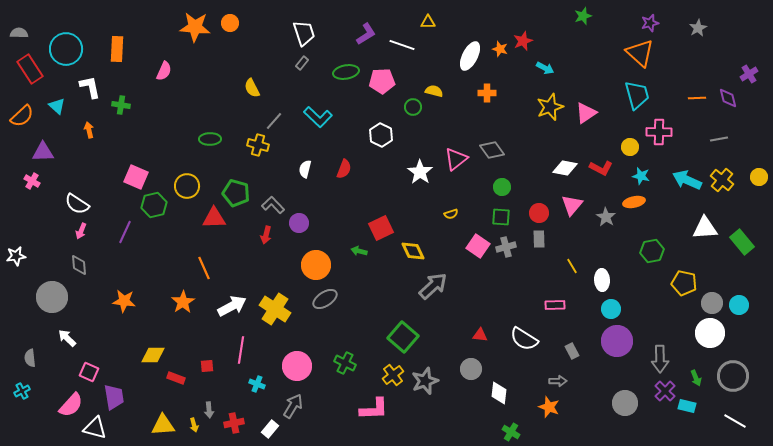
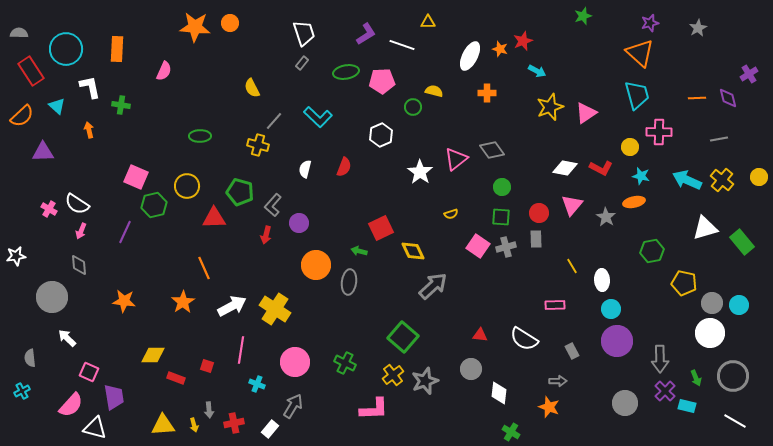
cyan arrow at (545, 68): moved 8 px left, 3 px down
red rectangle at (30, 69): moved 1 px right, 2 px down
white hexagon at (381, 135): rotated 10 degrees clockwise
green ellipse at (210, 139): moved 10 px left, 3 px up
red semicircle at (344, 169): moved 2 px up
pink cross at (32, 181): moved 17 px right, 28 px down
green pentagon at (236, 193): moved 4 px right, 1 px up
gray L-shape at (273, 205): rotated 95 degrees counterclockwise
white triangle at (705, 228): rotated 12 degrees counterclockwise
gray rectangle at (539, 239): moved 3 px left
gray ellipse at (325, 299): moved 24 px right, 17 px up; rotated 50 degrees counterclockwise
red square at (207, 366): rotated 24 degrees clockwise
pink circle at (297, 366): moved 2 px left, 4 px up
